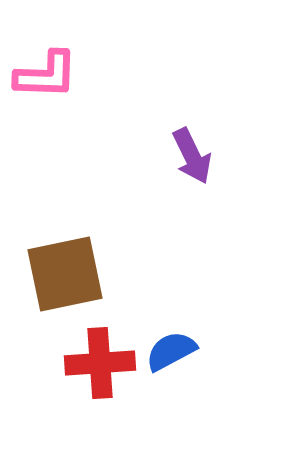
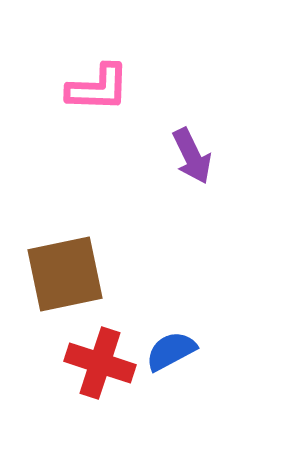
pink L-shape: moved 52 px right, 13 px down
red cross: rotated 22 degrees clockwise
